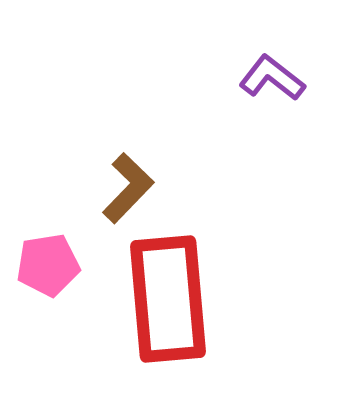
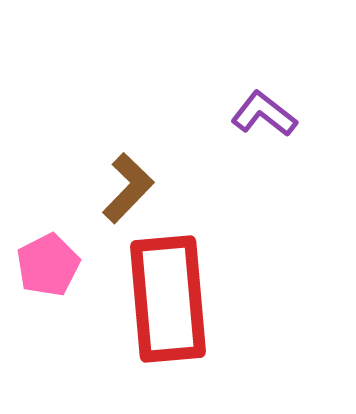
purple L-shape: moved 8 px left, 36 px down
pink pentagon: rotated 18 degrees counterclockwise
